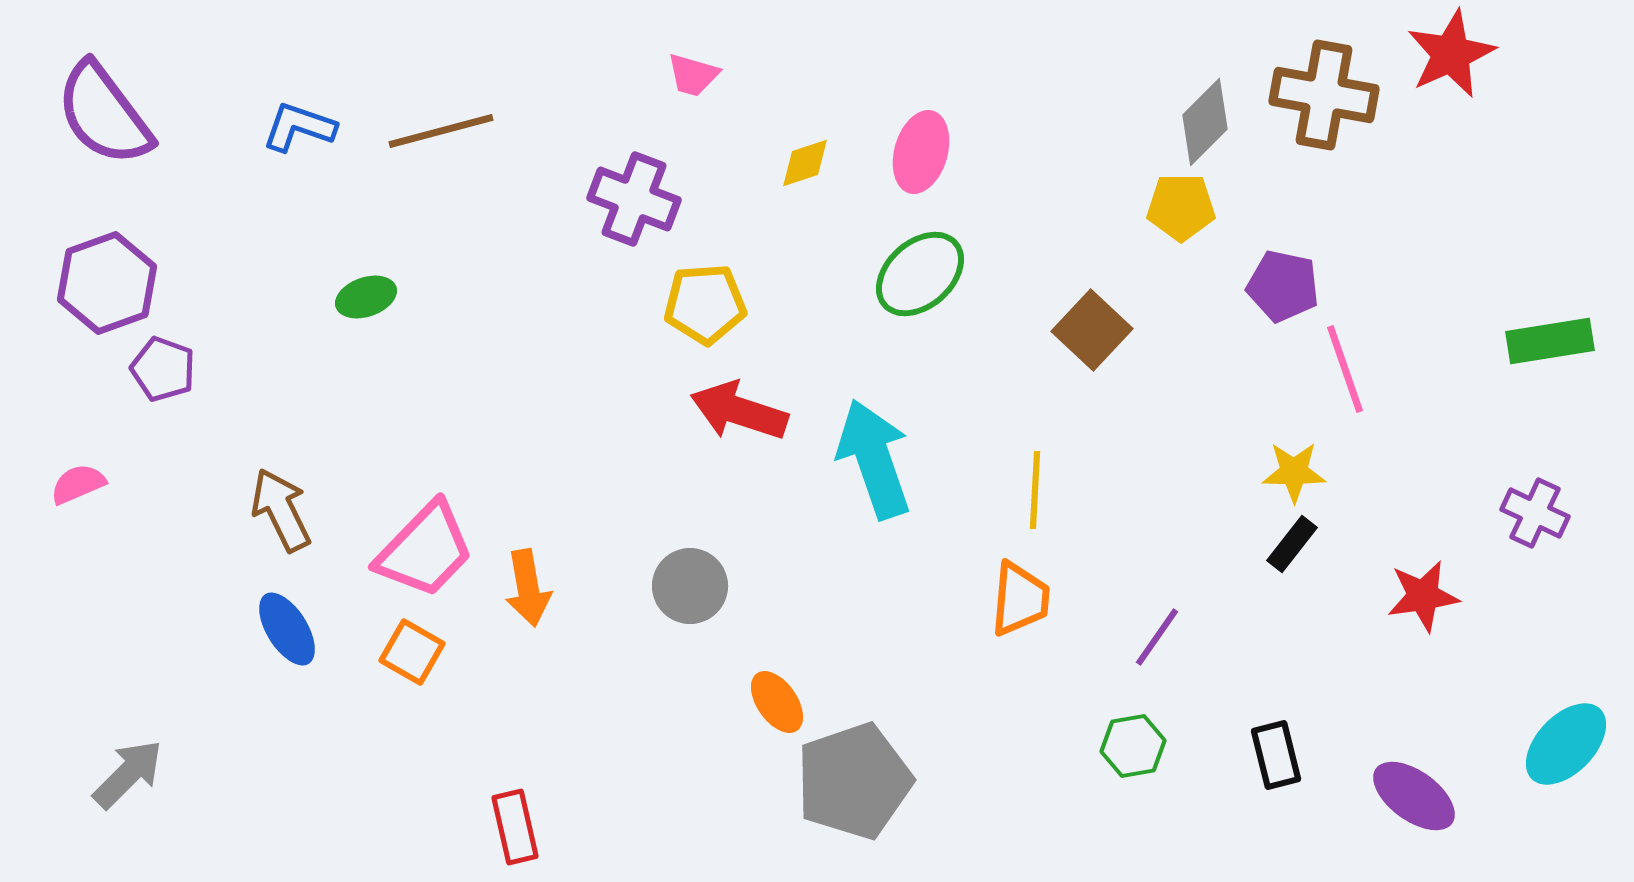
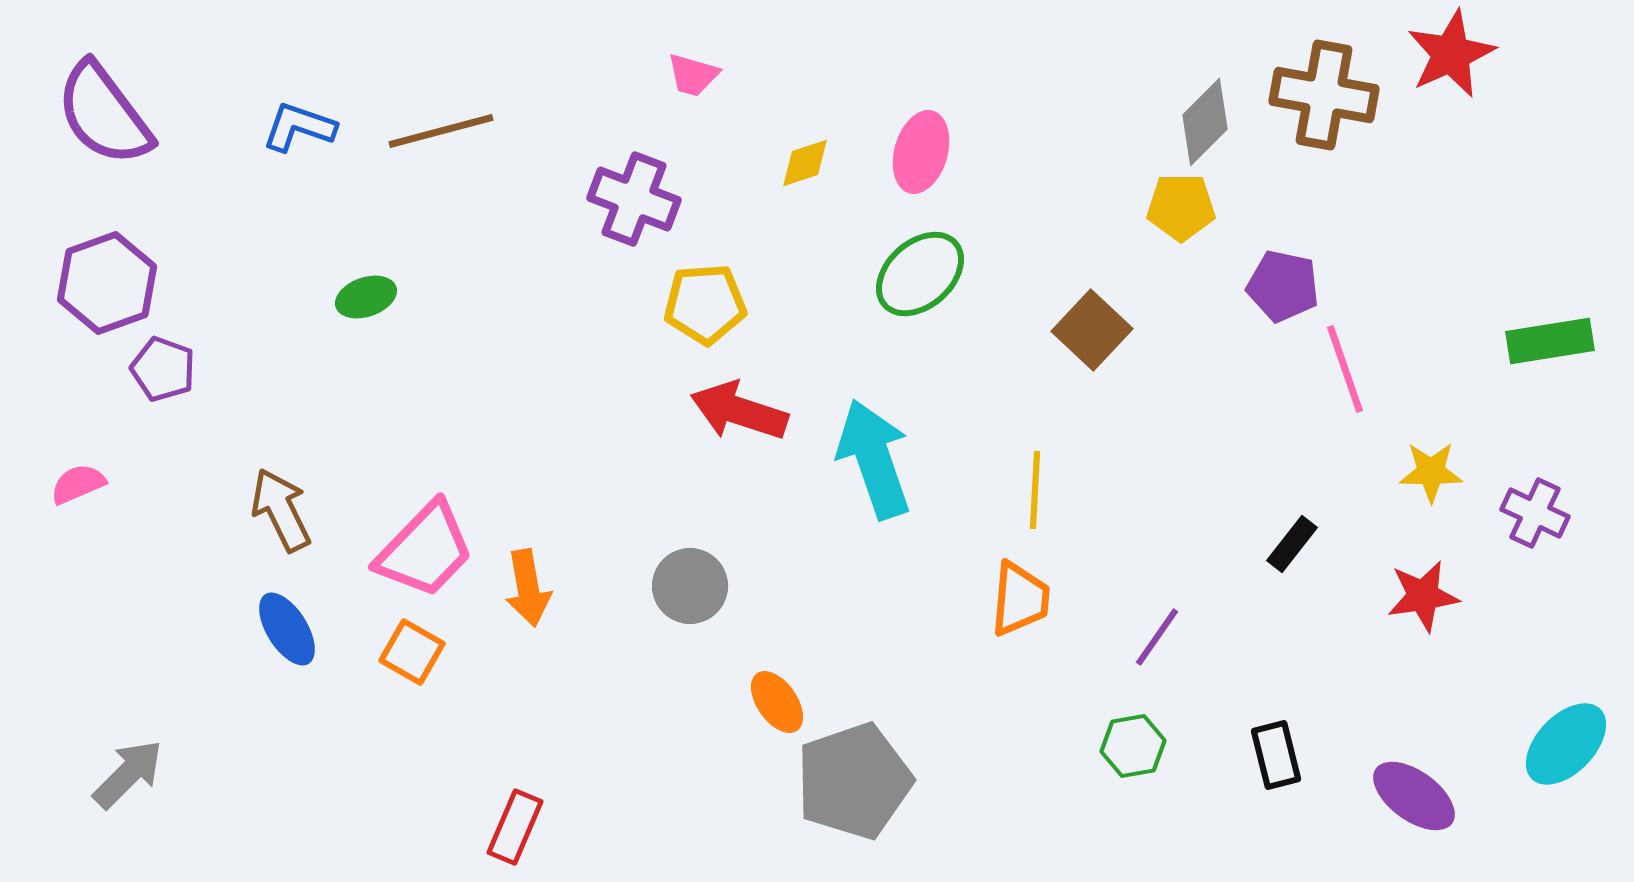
yellow star at (1294, 472): moved 137 px right
red rectangle at (515, 827): rotated 36 degrees clockwise
